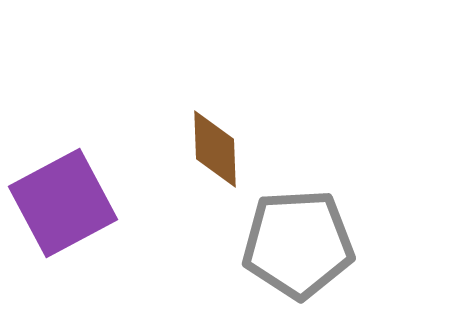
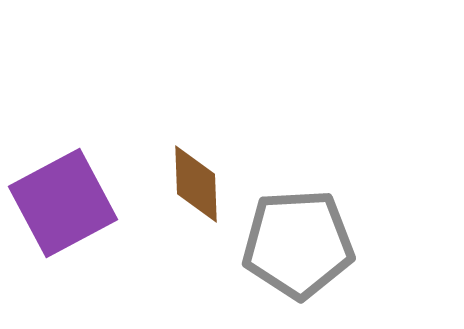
brown diamond: moved 19 px left, 35 px down
